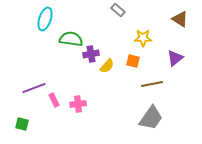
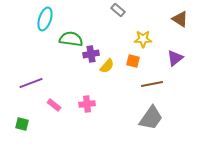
yellow star: moved 1 px down
purple line: moved 3 px left, 5 px up
pink rectangle: moved 5 px down; rotated 24 degrees counterclockwise
pink cross: moved 9 px right
